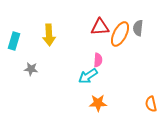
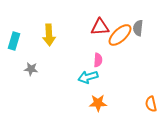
orange ellipse: moved 1 px down; rotated 20 degrees clockwise
cyan arrow: moved 1 px down; rotated 18 degrees clockwise
